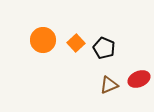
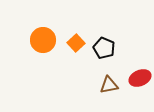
red ellipse: moved 1 px right, 1 px up
brown triangle: rotated 12 degrees clockwise
